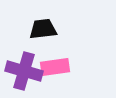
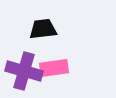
pink rectangle: moved 1 px left, 1 px down
